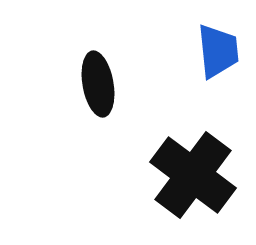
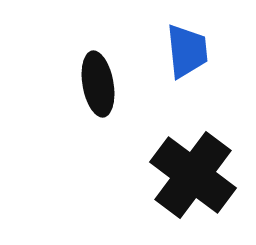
blue trapezoid: moved 31 px left
